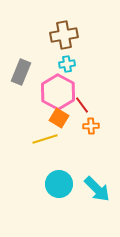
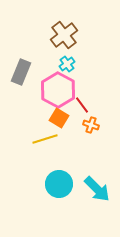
brown cross: rotated 28 degrees counterclockwise
cyan cross: rotated 28 degrees counterclockwise
pink hexagon: moved 2 px up
orange cross: moved 1 px up; rotated 21 degrees clockwise
